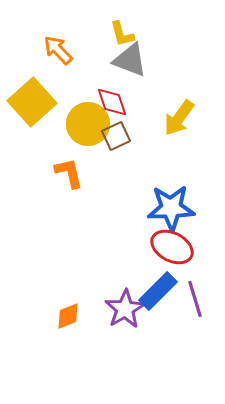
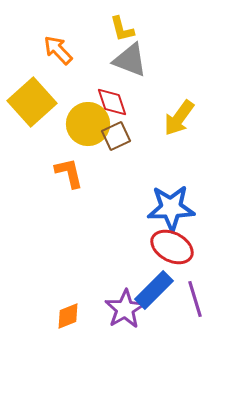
yellow L-shape: moved 5 px up
blue rectangle: moved 4 px left, 1 px up
